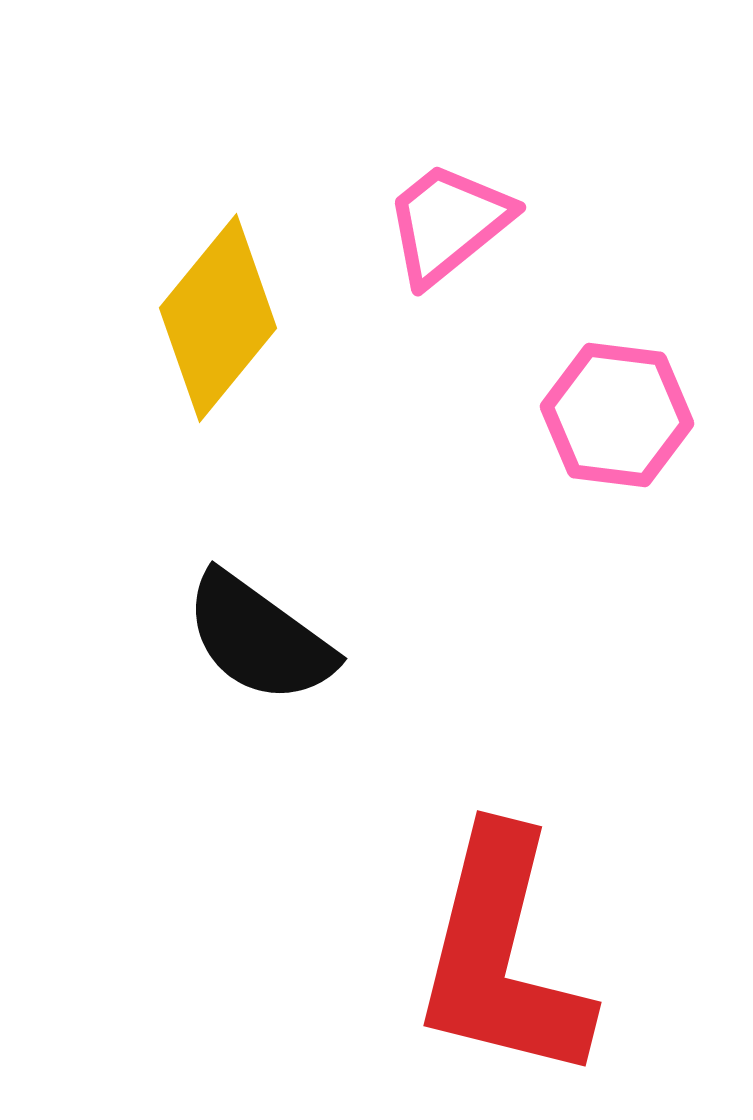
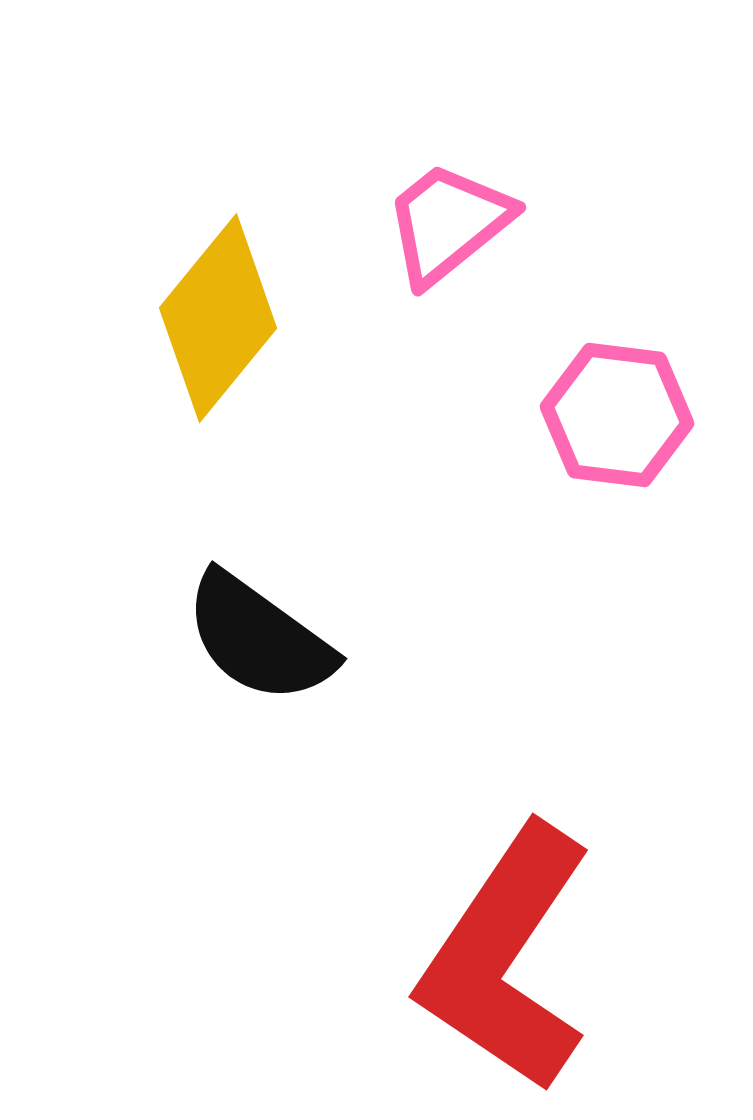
red L-shape: moved 4 px right, 2 px down; rotated 20 degrees clockwise
